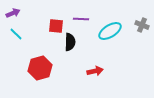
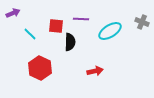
gray cross: moved 3 px up
cyan line: moved 14 px right
red hexagon: rotated 20 degrees counterclockwise
